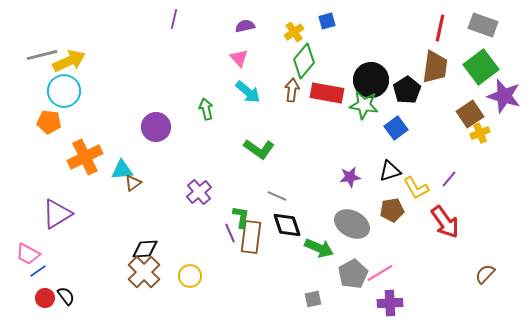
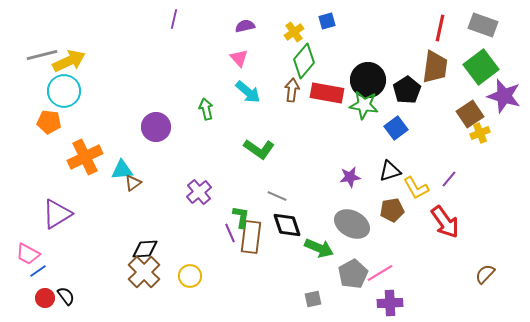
black circle at (371, 80): moved 3 px left
